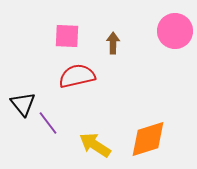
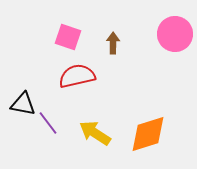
pink circle: moved 3 px down
pink square: moved 1 px right, 1 px down; rotated 16 degrees clockwise
black triangle: rotated 40 degrees counterclockwise
orange diamond: moved 5 px up
yellow arrow: moved 12 px up
